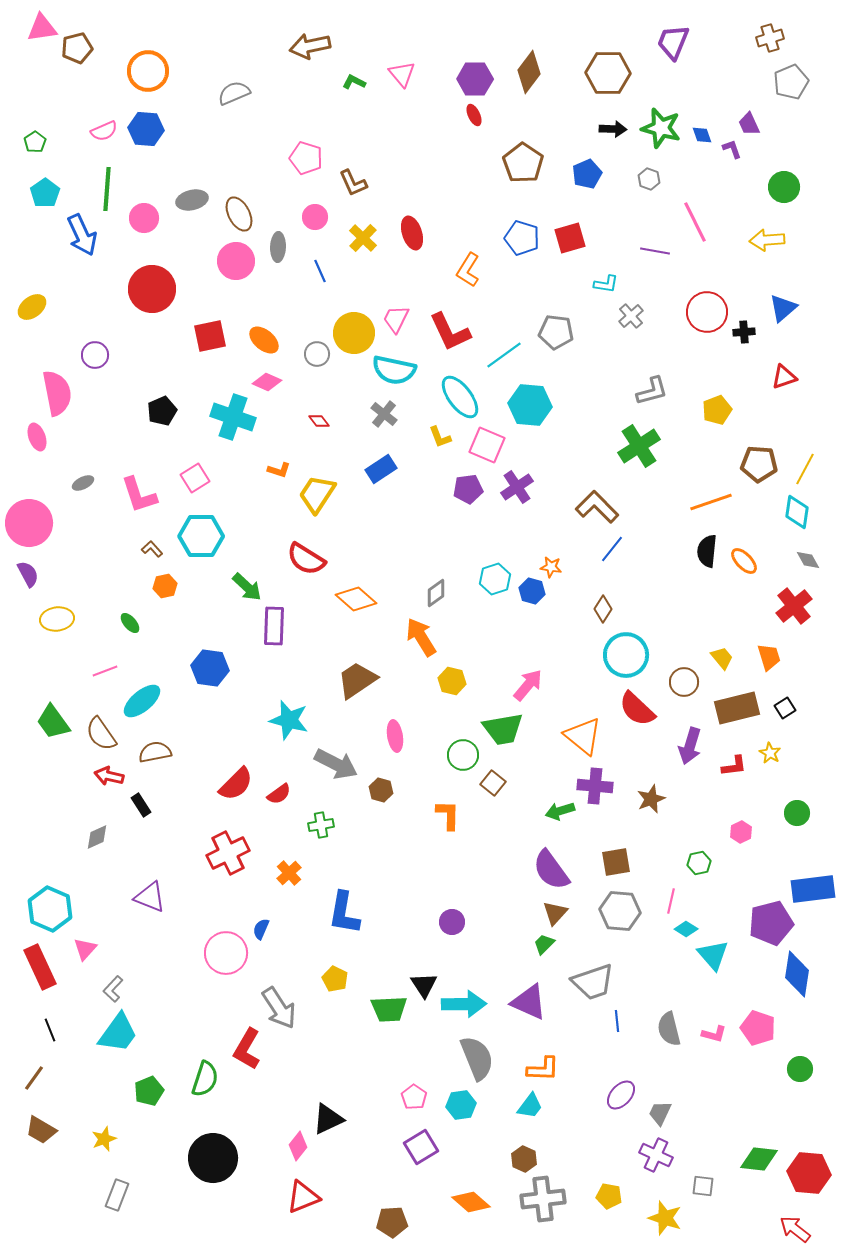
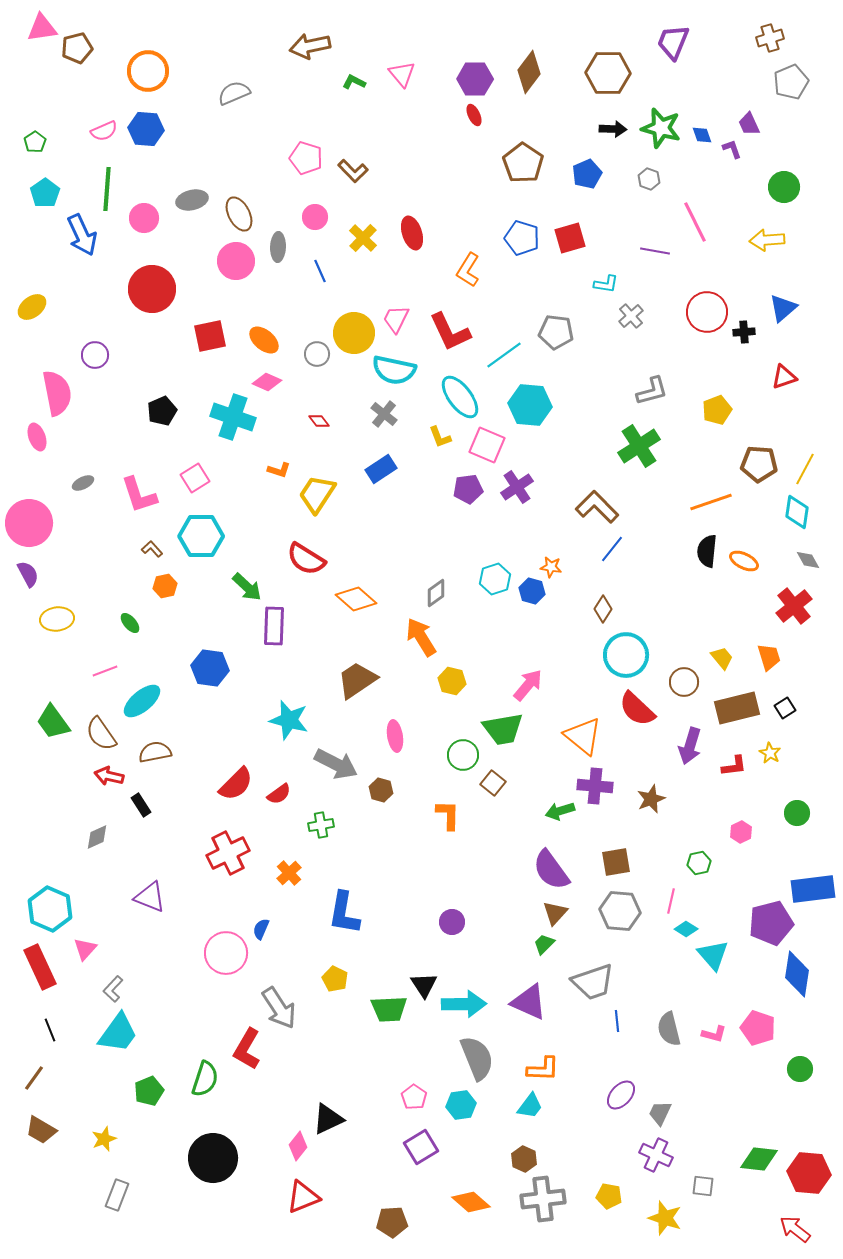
brown L-shape at (353, 183): moved 12 px up; rotated 20 degrees counterclockwise
orange ellipse at (744, 561): rotated 20 degrees counterclockwise
